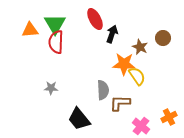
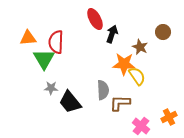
green triangle: moved 11 px left, 35 px down
orange triangle: moved 2 px left, 8 px down
brown circle: moved 6 px up
black trapezoid: moved 9 px left, 17 px up
